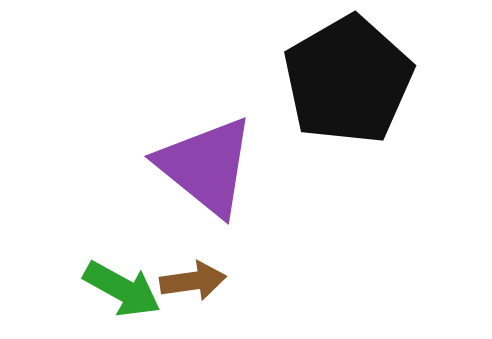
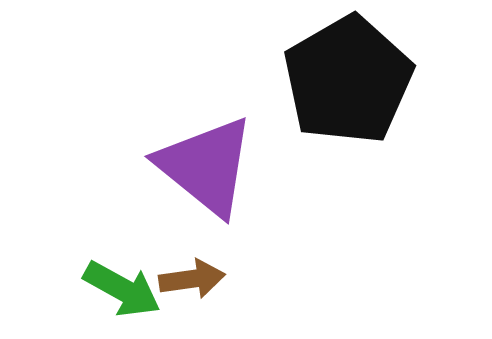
brown arrow: moved 1 px left, 2 px up
